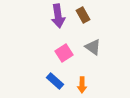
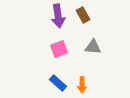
gray triangle: rotated 30 degrees counterclockwise
pink square: moved 5 px left, 4 px up; rotated 12 degrees clockwise
blue rectangle: moved 3 px right, 2 px down
